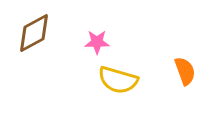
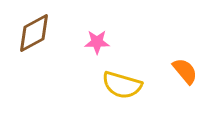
orange semicircle: rotated 20 degrees counterclockwise
yellow semicircle: moved 4 px right, 5 px down
